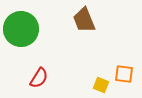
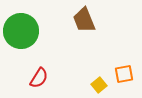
green circle: moved 2 px down
orange square: rotated 18 degrees counterclockwise
yellow square: moved 2 px left; rotated 28 degrees clockwise
